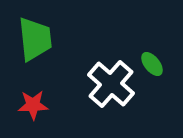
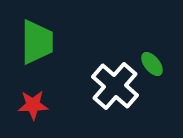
green trapezoid: moved 2 px right, 3 px down; rotated 6 degrees clockwise
white cross: moved 4 px right, 2 px down
